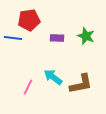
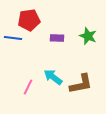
green star: moved 2 px right
